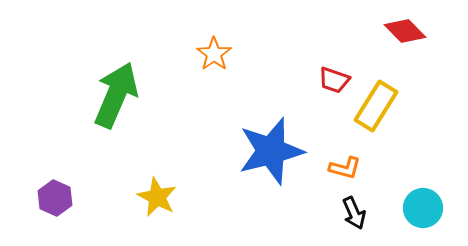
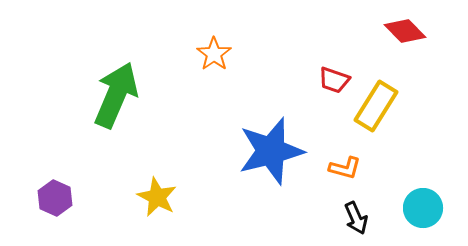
black arrow: moved 2 px right, 5 px down
